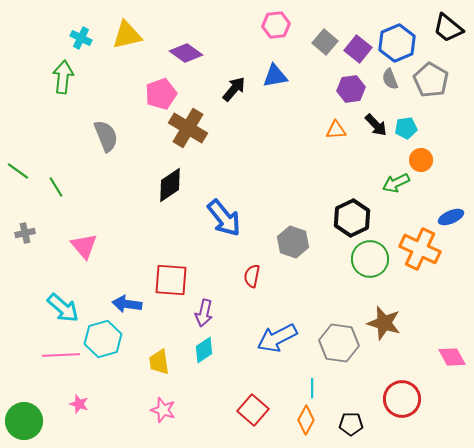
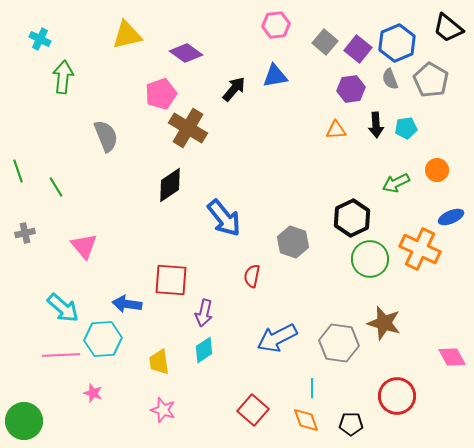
cyan cross at (81, 38): moved 41 px left, 1 px down
black arrow at (376, 125): rotated 40 degrees clockwise
orange circle at (421, 160): moved 16 px right, 10 px down
green line at (18, 171): rotated 35 degrees clockwise
cyan hexagon at (103, 339): rotated 12 degrees clockwise
red circle at (402, 399): moved 5 px left, 3 px up
pink star at (79, 404): moved 14 px right, 11 px up
orange diamond at (306, 420): rotated 48 degrees counterclockwise
